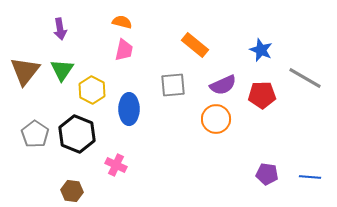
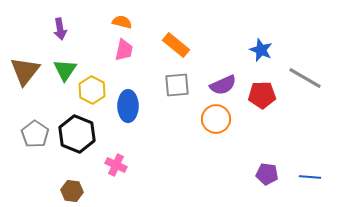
orange rectangle: moved 19 px left
green triangle: moved 3 px right
gray square: moved 4 px right
blue ellipse: moved 1 px left, 3 px up
